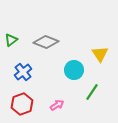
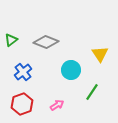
cyan circle: moved 3 px left
